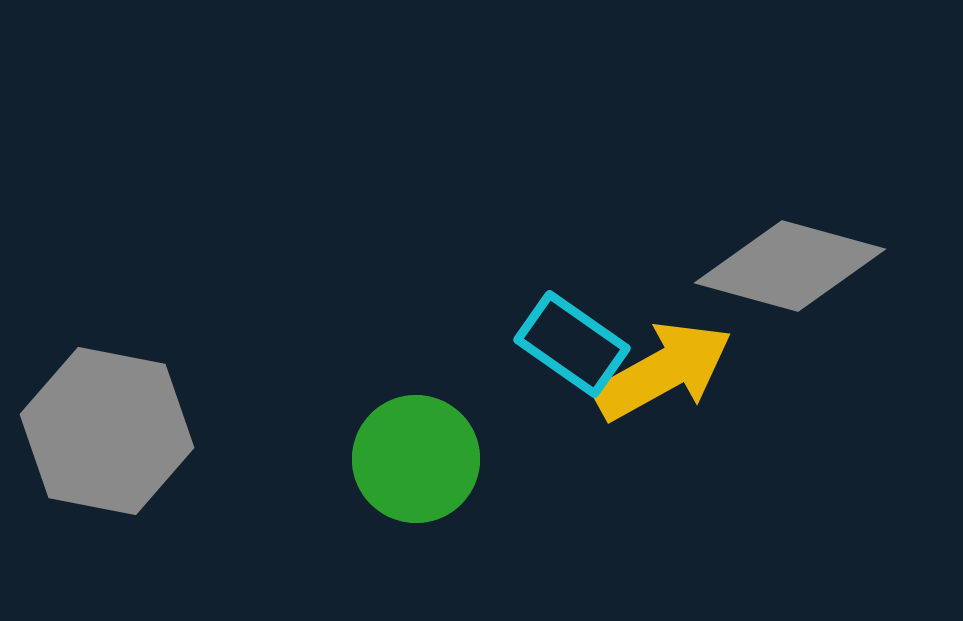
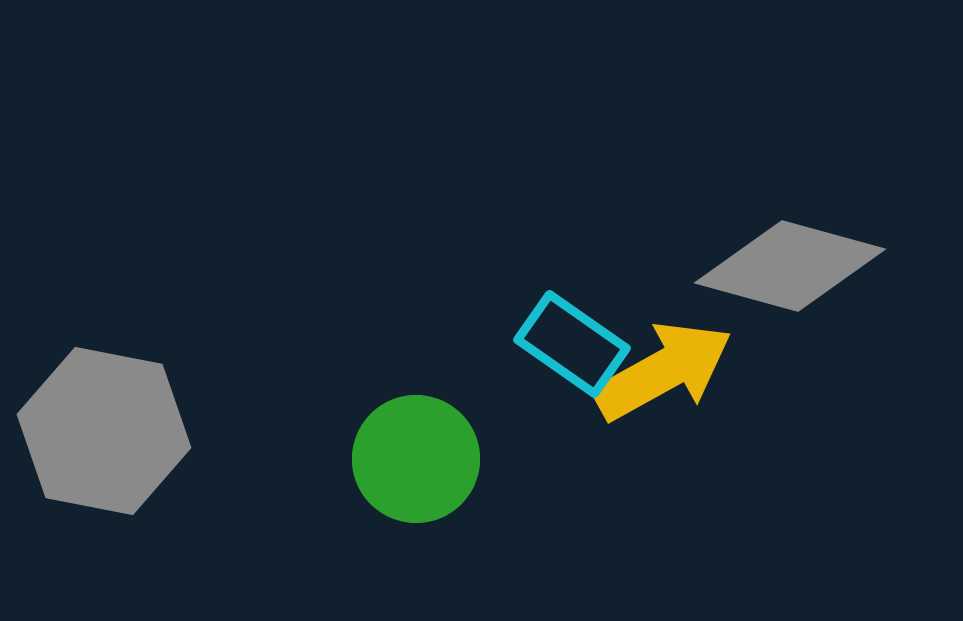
gray hexagon: moved 3 px left
